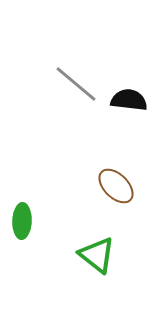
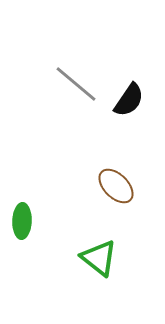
black semicircle: rotated 117 degrees clockwise
green triangle: moved 2 px right, 3 px down
